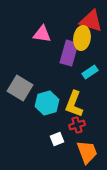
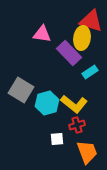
purple rectangle: rotated 60 degrees counterclockwise
gray square: moved 1 px right, 2 px down
yellow L-shape: rotated 72 degrees counterclockwise
white square: rotated 16 degrees clockwise
